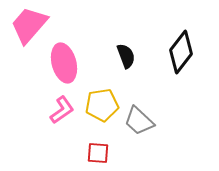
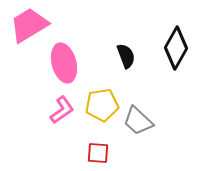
pink trapezoid: rotated 18 degrees clockwise
black diamond: moved 5 px left, 4 px up; rotated 9 degrees counterclockwise
gray trapezoid: moved 1 px left
